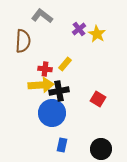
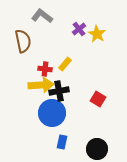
brown semicircle: rotated 15 degrees counterclockwise
blue rectangle: moved 3 px up
black circle: moved 4 px left
